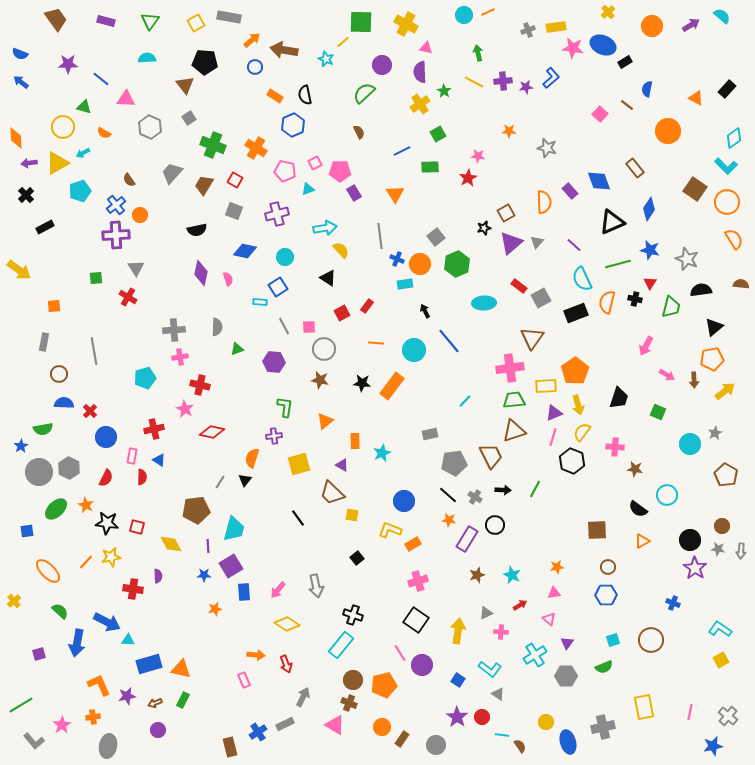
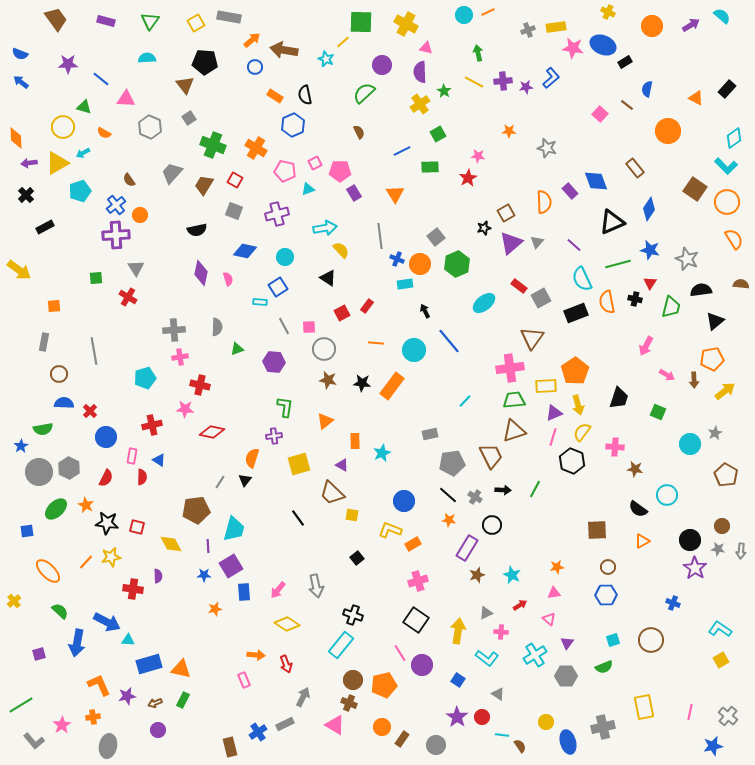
yellow cross at (608, 12): rotated 24 degrees counterclockwise
blue diamond at (599, 181): moved 3 px left
orange semicircle at (607, 302): rotated 25 degrees counterclockwise
cyan ellipse at (484, 303): rotated 35 degrees counterclockwise
black triangle at (714, 327): moved 1 px right, 6 px up
brown star at (320, 380): moved 8 px right
pink star at (185, 409): rotated 24 degrees counterclockwise
red cross at (154, 429): moved 2 px left, 4 px up
gray pentagon at (454, 463): moved 2 px left
black circle at (495, 525): moved 3 px left
purple rectangle at (467, 539): moved 9 px down
cyan L-shape at (490, 669): moved 3 px left, 11 px up
